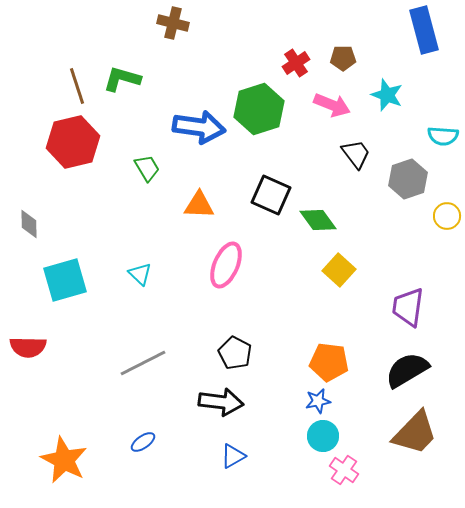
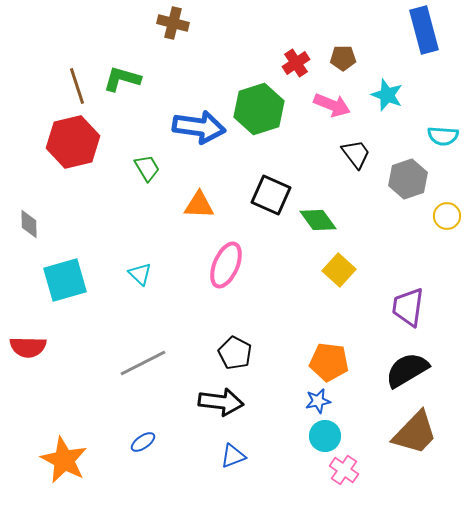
cyan circle: moved 2 px right
blue triangle: rotated 8 degrees clockwise
